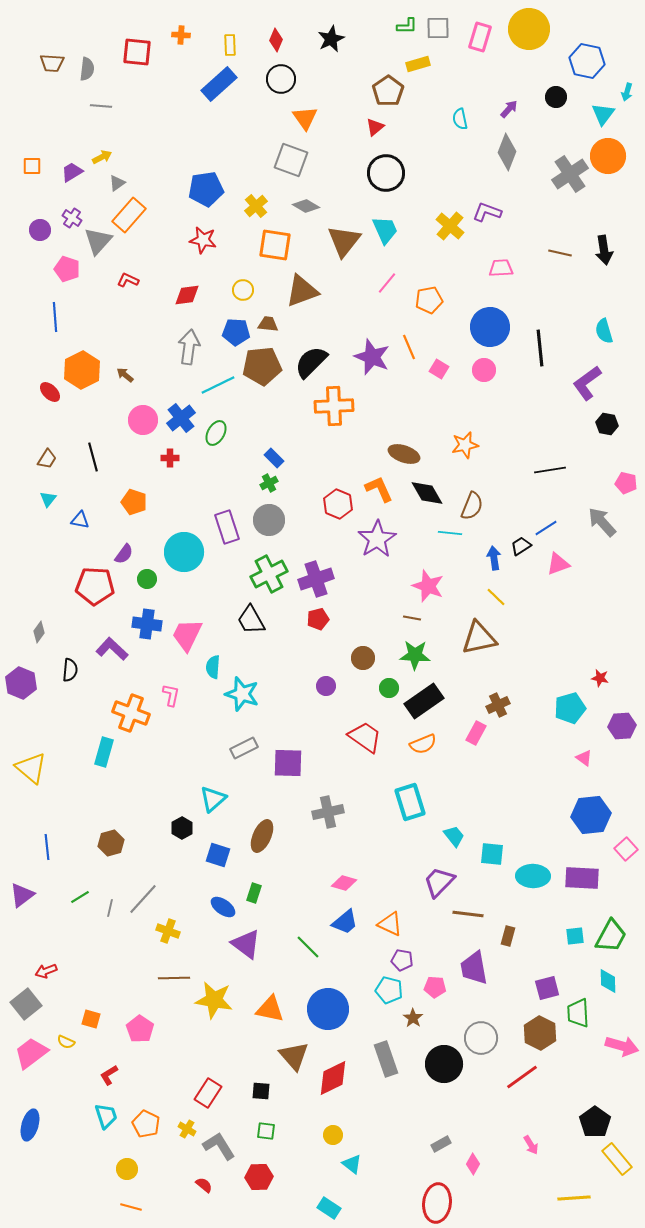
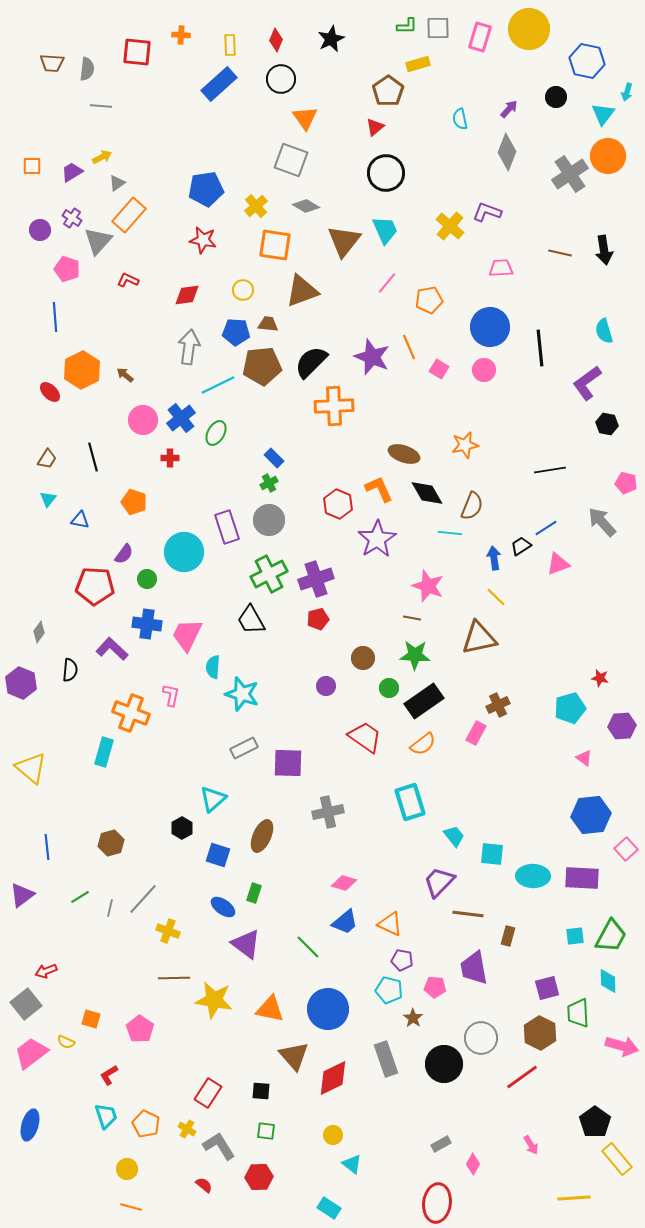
orange semicircle at (423, 744): rotated 16 degrees counterclockwise
